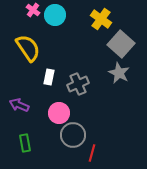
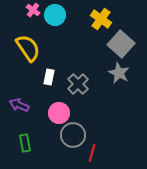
gray cross: rotated 20 degrees counterclockwise
